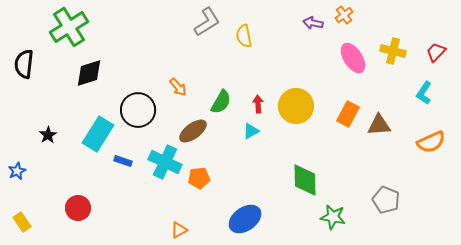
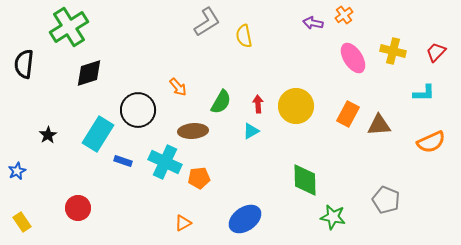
cyan L-shape: rotated 125 degrees counterclockwise
brown ellipse: rotated 32 degrees clockwise
orange triangle: moved 4 px right, 7 px up
